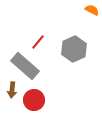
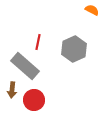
red line: rotated 28 degrees counterclockwise
